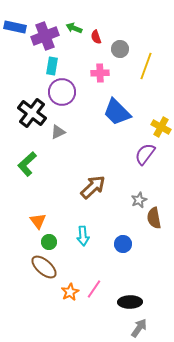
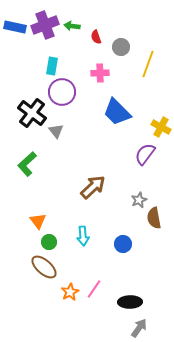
green arrow: moved 2 px left, 2 px up; rotated 14 degrees counterclockwise
purple cross: moved 11 px up
gray circle: moved 1 px right, 2 px up
yellow line: moved 2 px right, 2 px up
gray triangle: moved 2 px left, 1 px up; rotated 42 degrees counterclockwise
